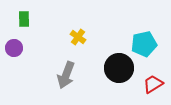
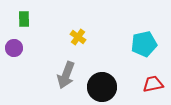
black circle: moved 17 px left, 19 px down
red trapezoid: rotated 20 degrees clockwise
